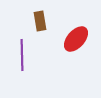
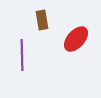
brown rectangle: moved 2 px right, 1 px up
